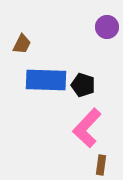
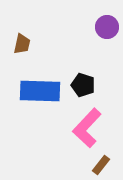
brown trapezoid: rotated 15 degrees counterclockwise
blue rectangle: moved 6 px left, 11 px down
brown rectangle: rotated 30 degrees clockwise
